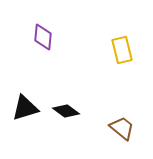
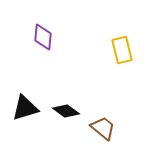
brown trapezoid: moved 19 px left
